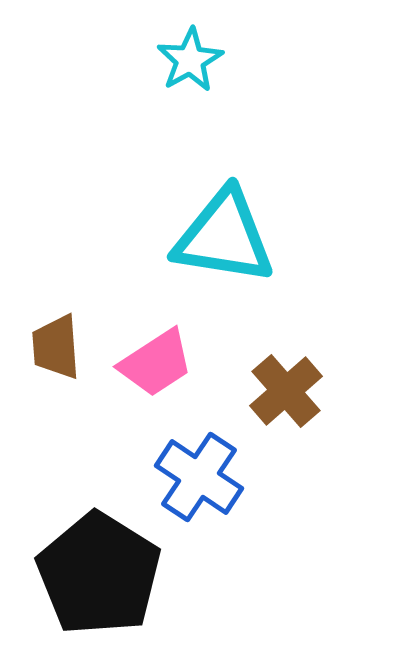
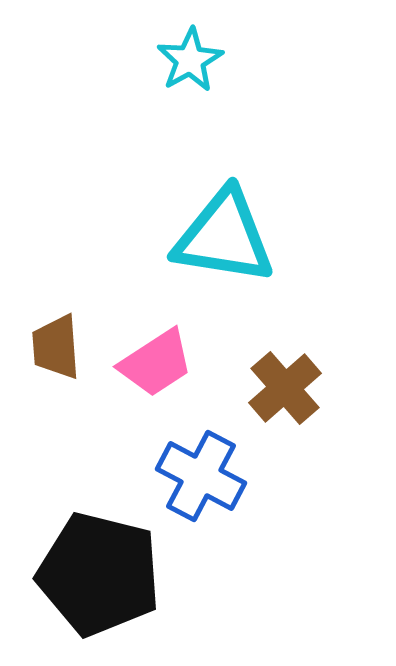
brown cross: moved 1 px left, 3 px up
blue cross: moved 2 px right, 1 px up; rotated 6 degrees counterclockwise
black pentagon: rotated 18 degrees counterclockwise
